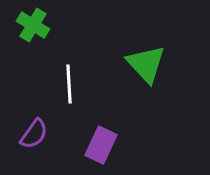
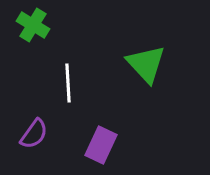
white line: moved 1 px left, 1 px up
